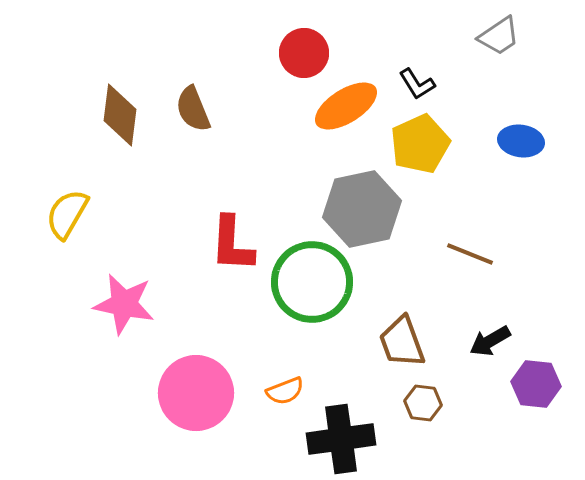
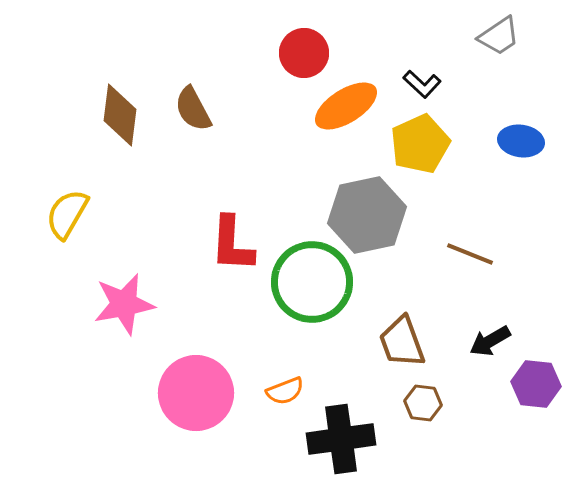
black L-shape: moved 5 px right; rotated 15 degrees counterclockwise
brown semicircle: rotated 6 degrees counterclockwise
gray hexagon: moved 5 px right, 6 px down
pink star: rotated 22 degrees counterclockwise
